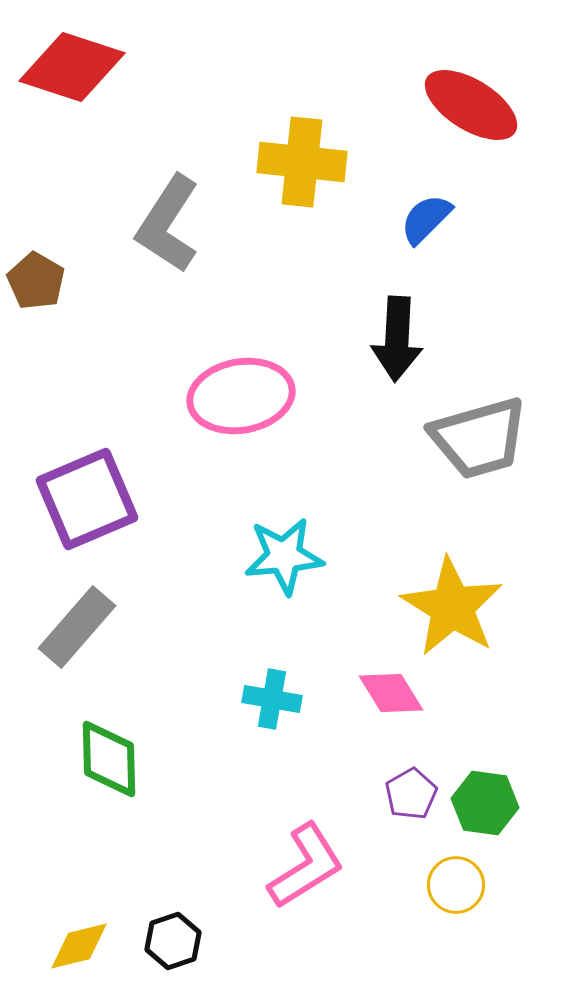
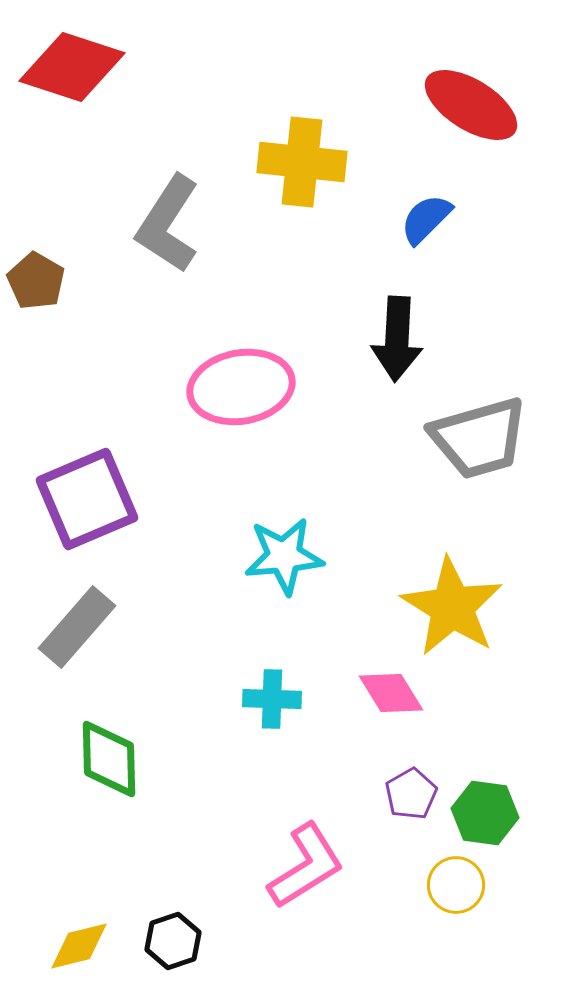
pink ellipse: moved 9 px up
cyan cross: rotated 8 degrees counterclockwise
green hexagon: moved 10 px down
